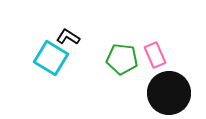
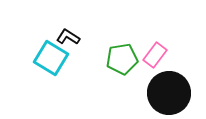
pink rectangle: rotated 60 degrees clockwise
green pentagon: rotated 16 degrees counterclockwise
